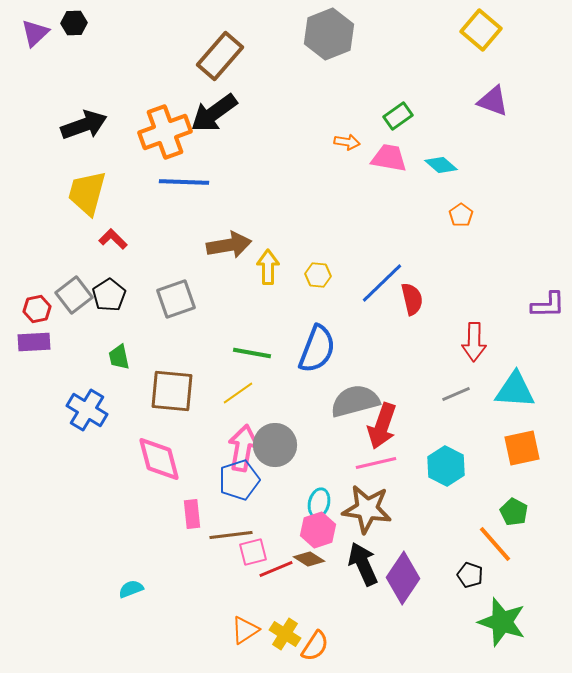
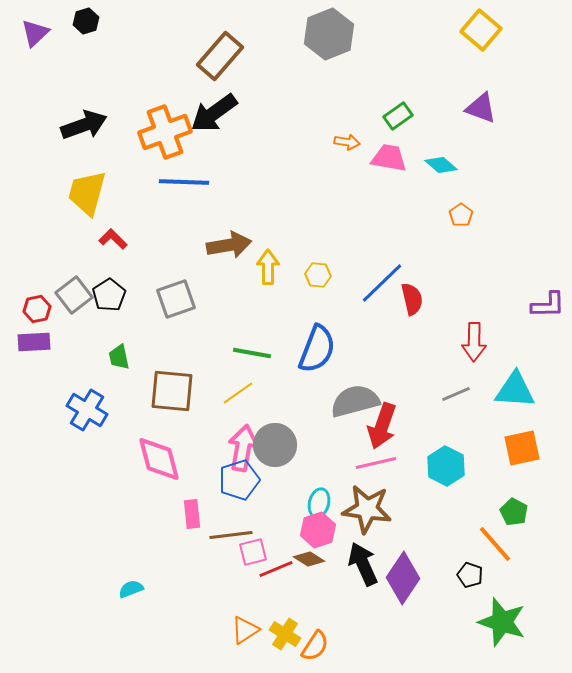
black hexagon at (74, 23): moved 12 px right, 2 px up; rotated 15 degrees counterclockwise
purple triangle at (493, 101): moved 12 px left, 7 px down
